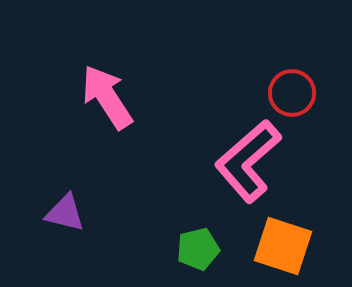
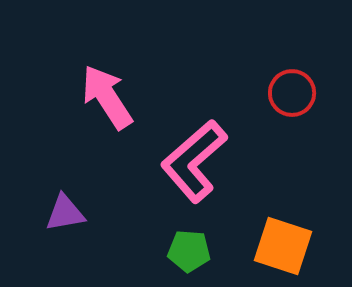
pink L-shape: moved 54 px left
purple triangle: rotated 24 degrees counterclockwise
green pentagon: moved 9 px left, 2 px down; rotated 18 degrees clockwise
